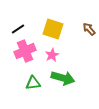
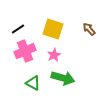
pink star: moved 2 px right
green triangle: rotated 35 degrees clockwise
